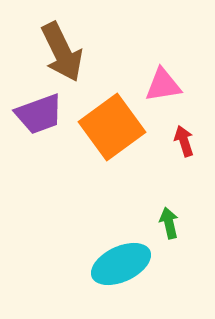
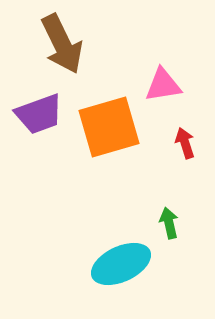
brown arrow: moved 8 px up
orange square: moved 3 px left; rotated 20 degrees clockwise
red arrow: moved 1 px right, 2 px down
